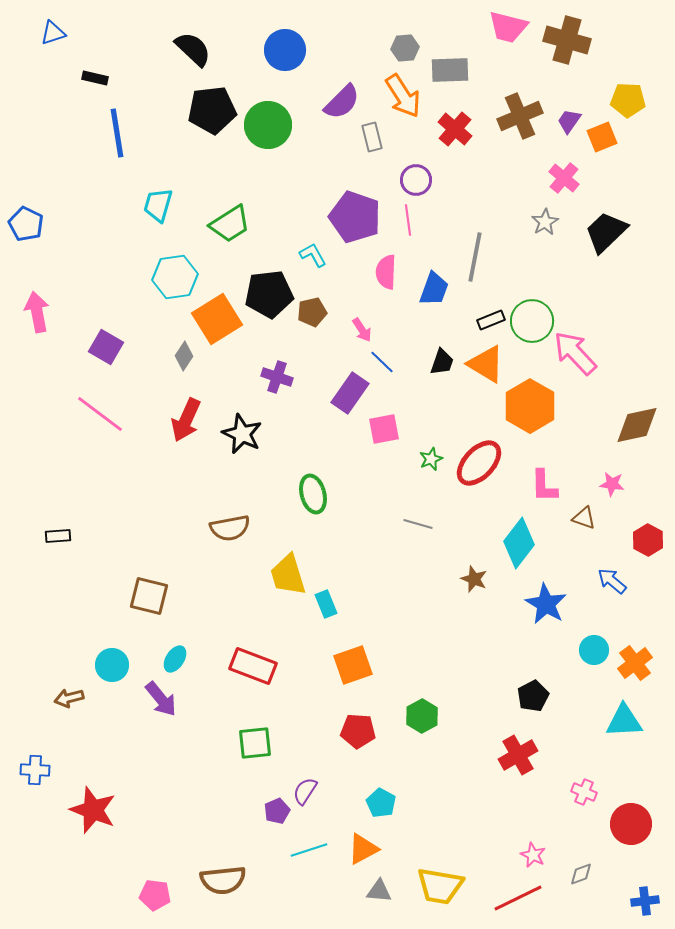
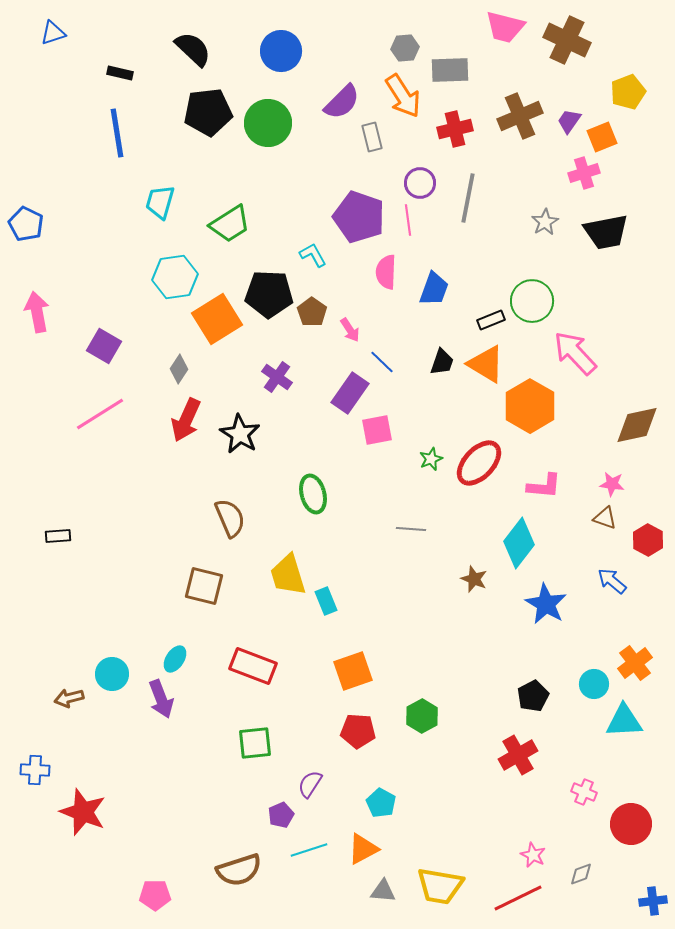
pink trapezoid at (508, 27): moved 3 px left
brown cross at (567, 40): rotated 9 degrees clockwise
blue circle at (285, 50): moved 4 px left, 1 px down
black rectangle at (95, 78): moved 25 px right, 5 px up
yellow pentagon at (628, 100): moved 8 px up; rotated 24 degrees counterclockwise
black pentagon at (212, 110): moved 4 px left, 2 px down
green circle at (268, 125): moved 2 px up
red cross at (455, 129): rotated 36 degrees clockwise
pink cross at (564, 178): moved 20 px right, 5 px up; rotated 32 degrees clockwise
purple circle at (416, 180): moved 4 px right, 3 px down
cyan trapezoid at (158, 205): moved 2 px right, 3 px up
purple pentagon at (355, 217): moved 4 px right
black trapezoid at (606, 232): rotated 147 degrees counterclockwise
gray line at (475, 257): moved 7 px left, 59 px up
black pentagon at (269, 294): rotated 9 degrees clockwise
brown pentagon at (312, 312): rotated 24 degrees counterclockwise
green circle at (532, 321): moved 20 px up
pink arrow at (362, 330): moved 12 px left
purple square at (106, 347): moved 2 px left, 1 px up
gray diamond at (184, 356): moved 5 px left, 13 px down
purple cross at (277, 377): rotated 16 degrees clockwise
pink line at (100, 414): rotated 69 degrees counterclockwise
pink square at (384, 429): moved 7 px left, 1 px down
black star at (242, 434): moved 2 px left; rotated 6 degrees clockwise
pink L-shape at (544, 486): rotated 84 degrees counterclockwise
brown triangle at (584, 518): moved 21 px right
gray line at (418, 524): moved 7 px left, 5 px down; rotated 12 degrees counterclockwise
brown semicircle at (230, 528): moved 10 px up; rotated 102 degrees counterclockwise
brown square at (149, 596): moved 55 px right, 10 px up
cyan rectangle at (326, 604): moved 3 px up
cyan circle at (594, 650): moved 34 px down
cyan circle at (112, 665): moved 9 px down
orange square at (353, 665): moved 6 px down
purple arrow at (161, 699): rotated 18 degrees clockwise
purple semicircle at (305, 791): moved 5 px right, 7 px up
red star at (93, 810): moved 10 px left, 2 px down
purple pentagon at (277, 811): moved 4 px right, 4 px down
brown semicircle at (223, 880): moved 16 px right, 10 px up; rotated 12 degrees counterclockwise
gray triangle at (379, 891): moved 4 px right
pink pentagon at (155, 895): rotated 8 degrees counterclockwise
blue cross at (645, 901): moved 8 px right
